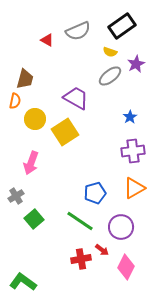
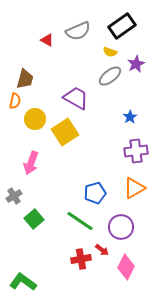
purple cross: moved 3 px right
gray cross: moved 2 px left
